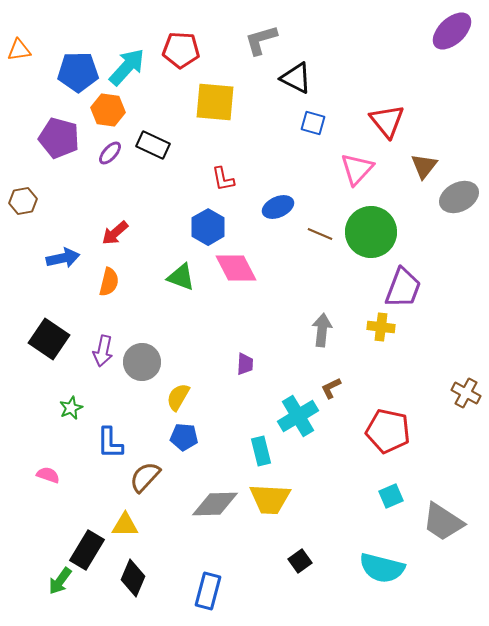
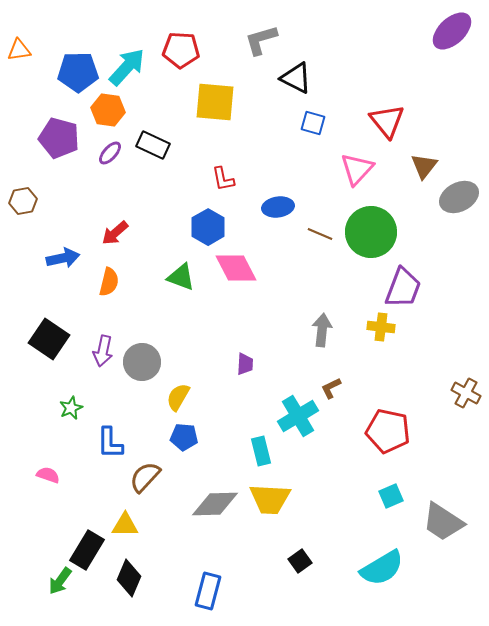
blue ellipse at (278, 207): rotated 16 degrees clockwise
cyan semicircle at (382, 568): rotated 45 degrees counterclockwise
black diamond at (133, 578): moved 4 px left
